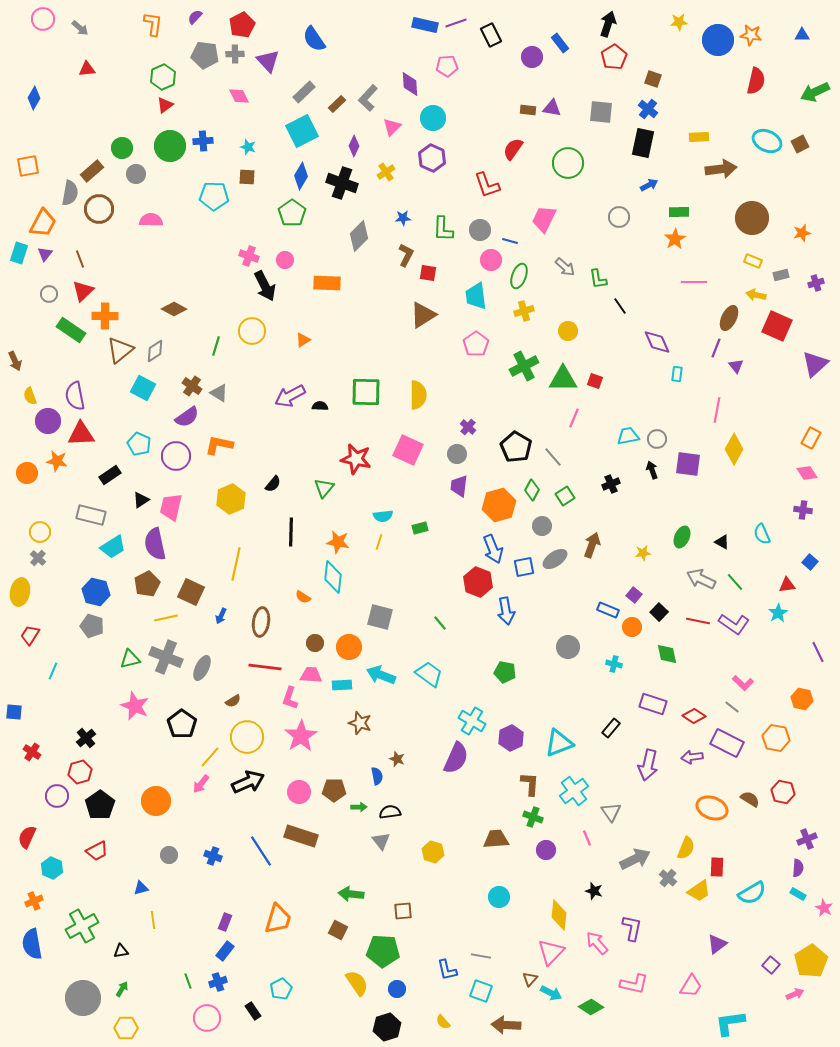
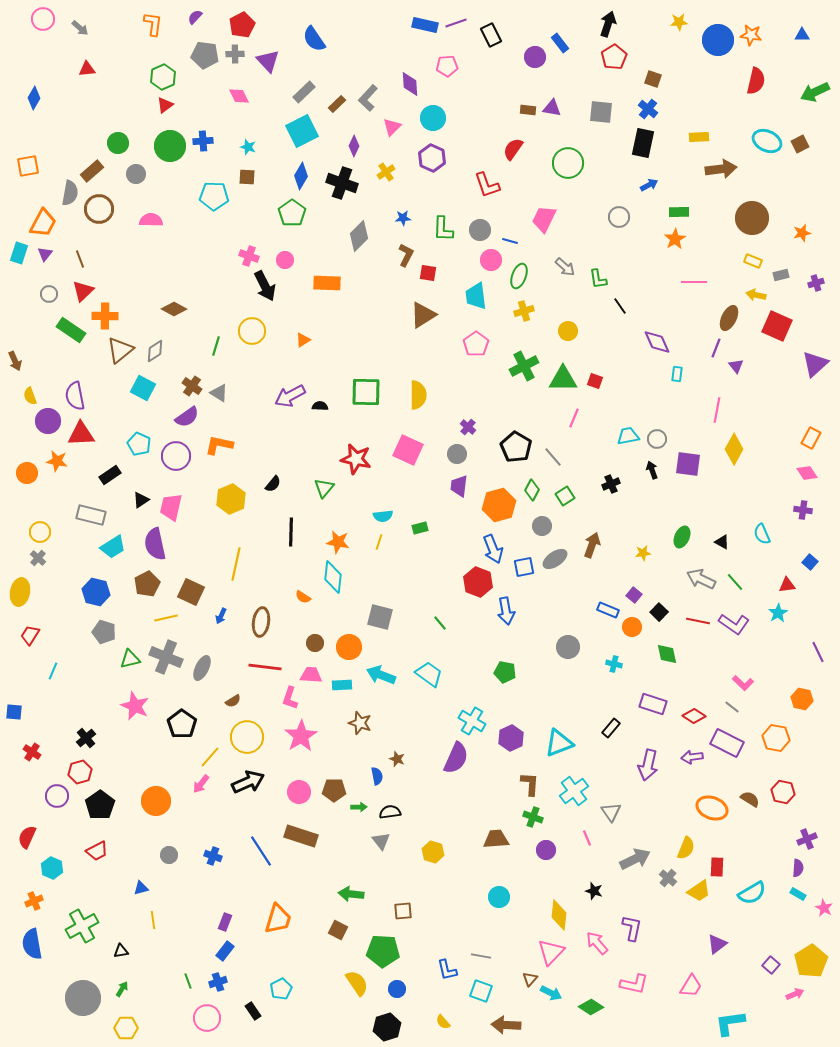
purple circle at (532, 57): moved 3 px right
green circle at (122, 148): moved 4 px left, 5 px up
gray pentagon at (92, 626): moved 12 px right, 6 px down
